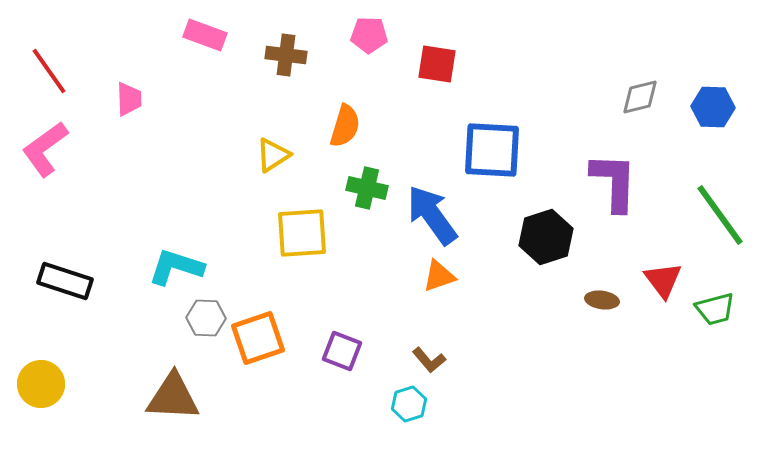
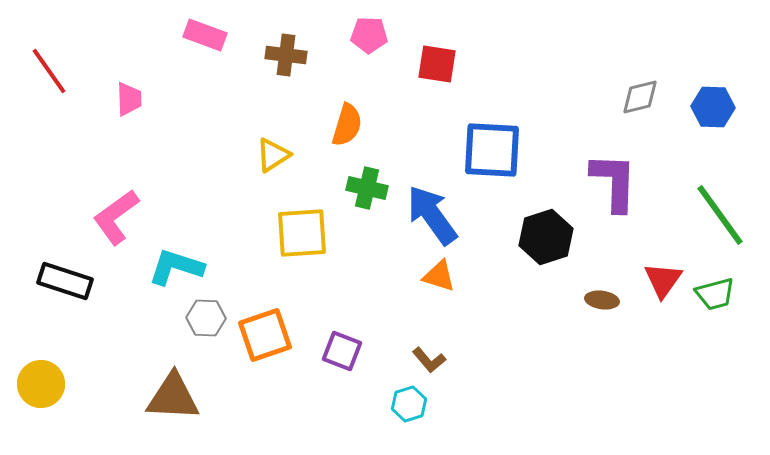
orange semicircle: moved 2 px right, 1 px up
pink L-shape: moved 71 px right, 68 px down
orange triangle: rotated 36 degrees clockwise
red triangle: rotated 12 degrees clockwise
green trapezoid: moved 15 px up
orange square: moved 7 px right, 3 px up
